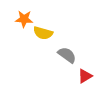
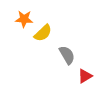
yellow semicircle: rotated 60 degrees counterclockwise
gray semicircle: rotated 24 degrees clockwise
